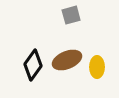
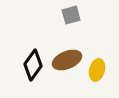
yellow ellipse: moved 3 px down; rotated 15 degrees clockwise
